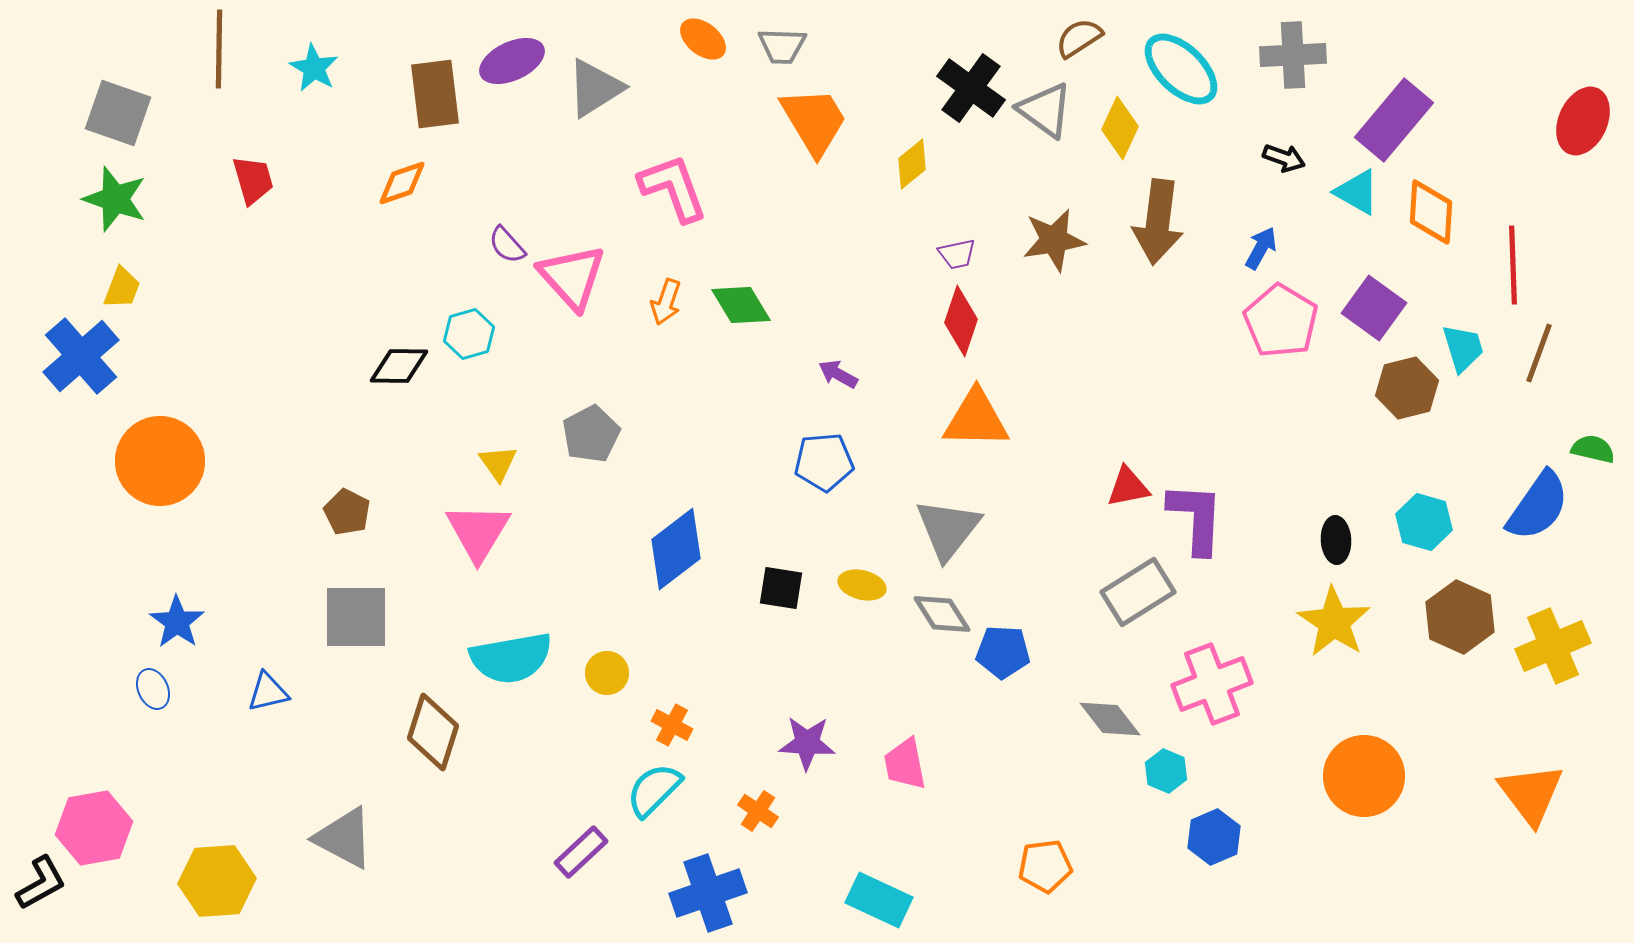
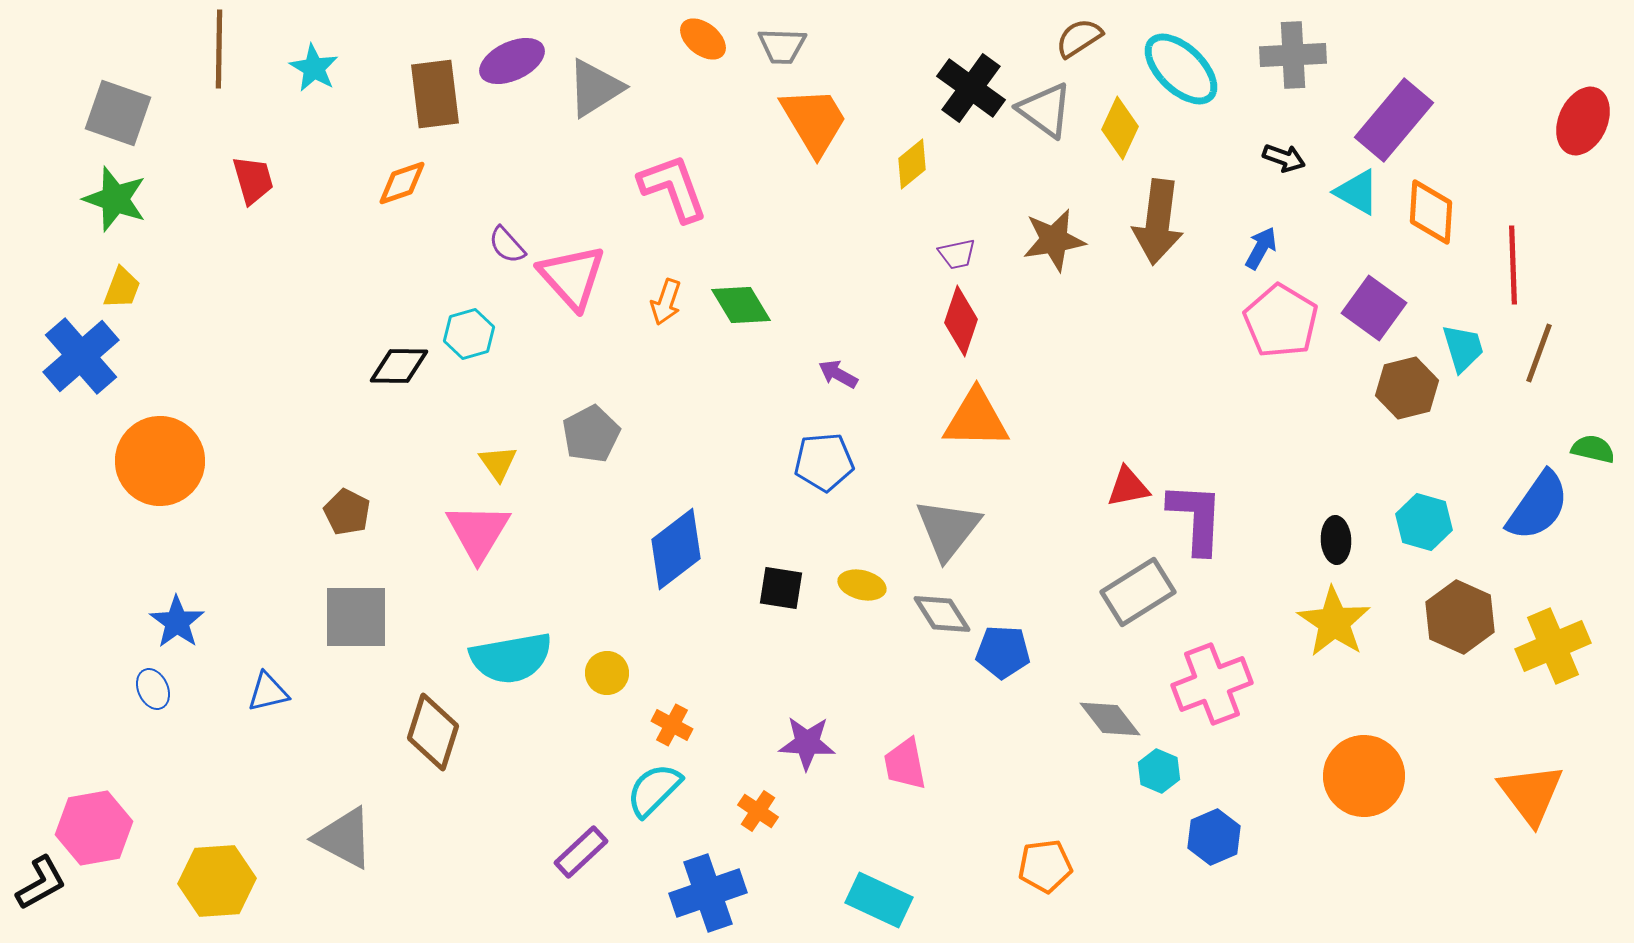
cyan hexagon at (1166, 771): moved 7 px left
